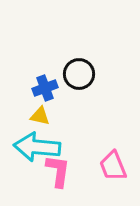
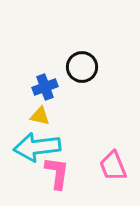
black circle: moved 3 px right, 7 px up
blue cross: moved 1 px up
cyan arrow: rotated 12 degrees counterclockwise
pink L-shape: moved 1 px left, 2 px down
